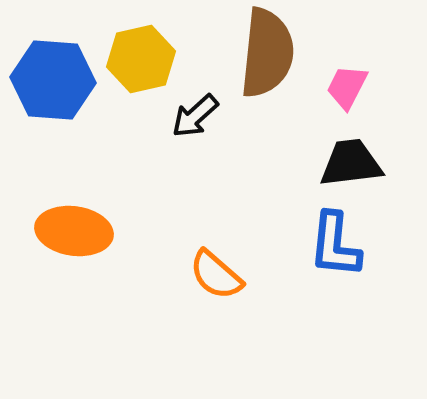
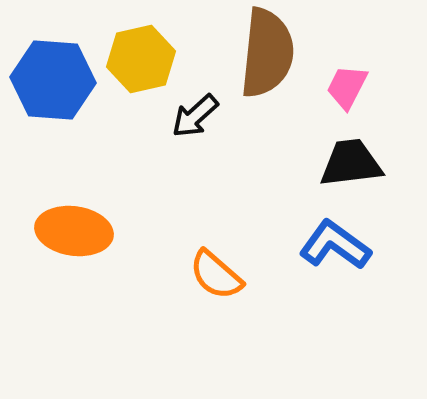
blue L-shape: rotated 120 degrees clockwise
